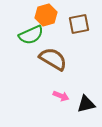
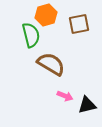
green semicircle: rotated 80 degrees counterclockwise
brown semicircle: moved 2 px left, 5 px down
pink arrow: moved 4 px right
black triangle: moved 1 px right, 1 px down
